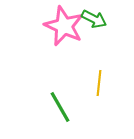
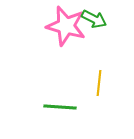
pink star: moved 2 px right; rotated 9 degrees counterclockwise
green line: rotated 56 degrees counterclockwise
